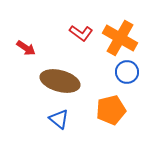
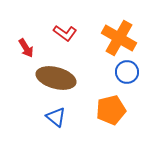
red L-shape: moved 16 px left
orange cross: moved 1 px left
red arrow: rotated 24 degrees clockwise
brown ellipse: moved 4 px left, 3 px up
blue triangle: moved 3 px left, 2 px up
